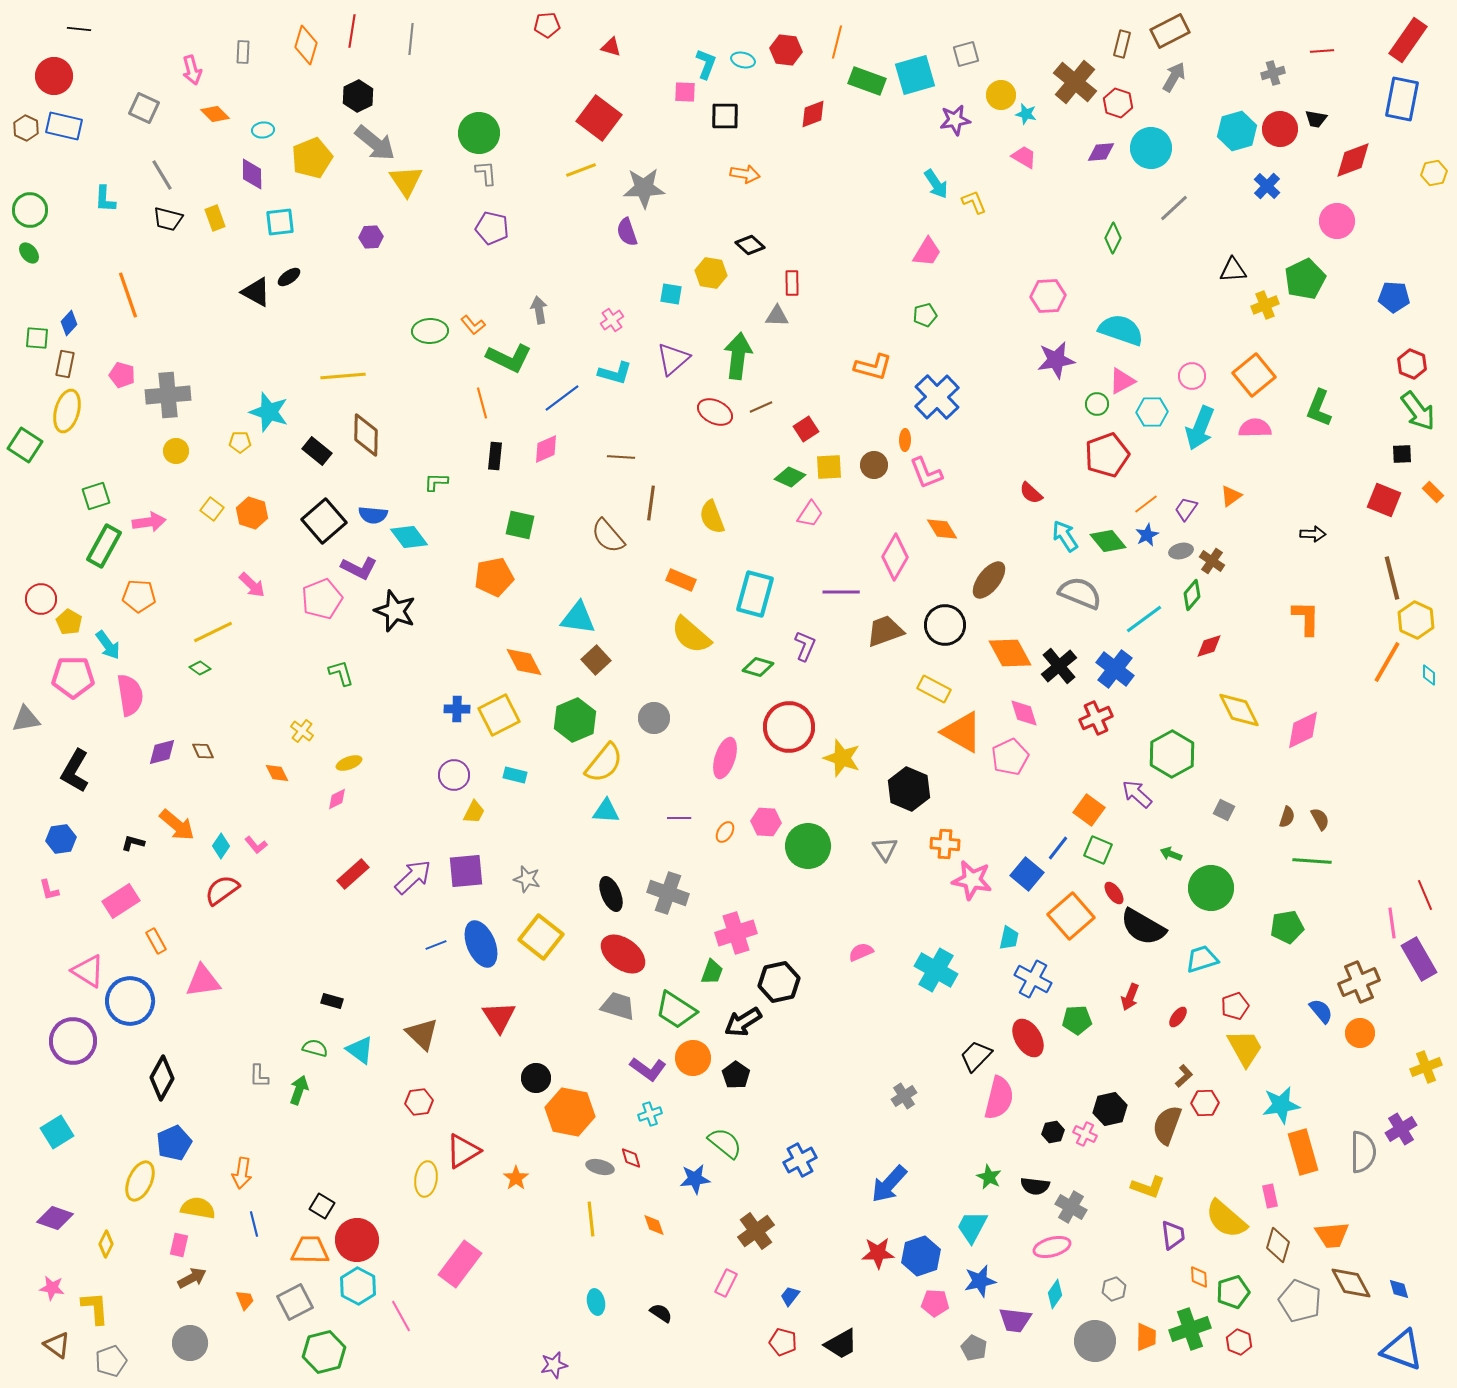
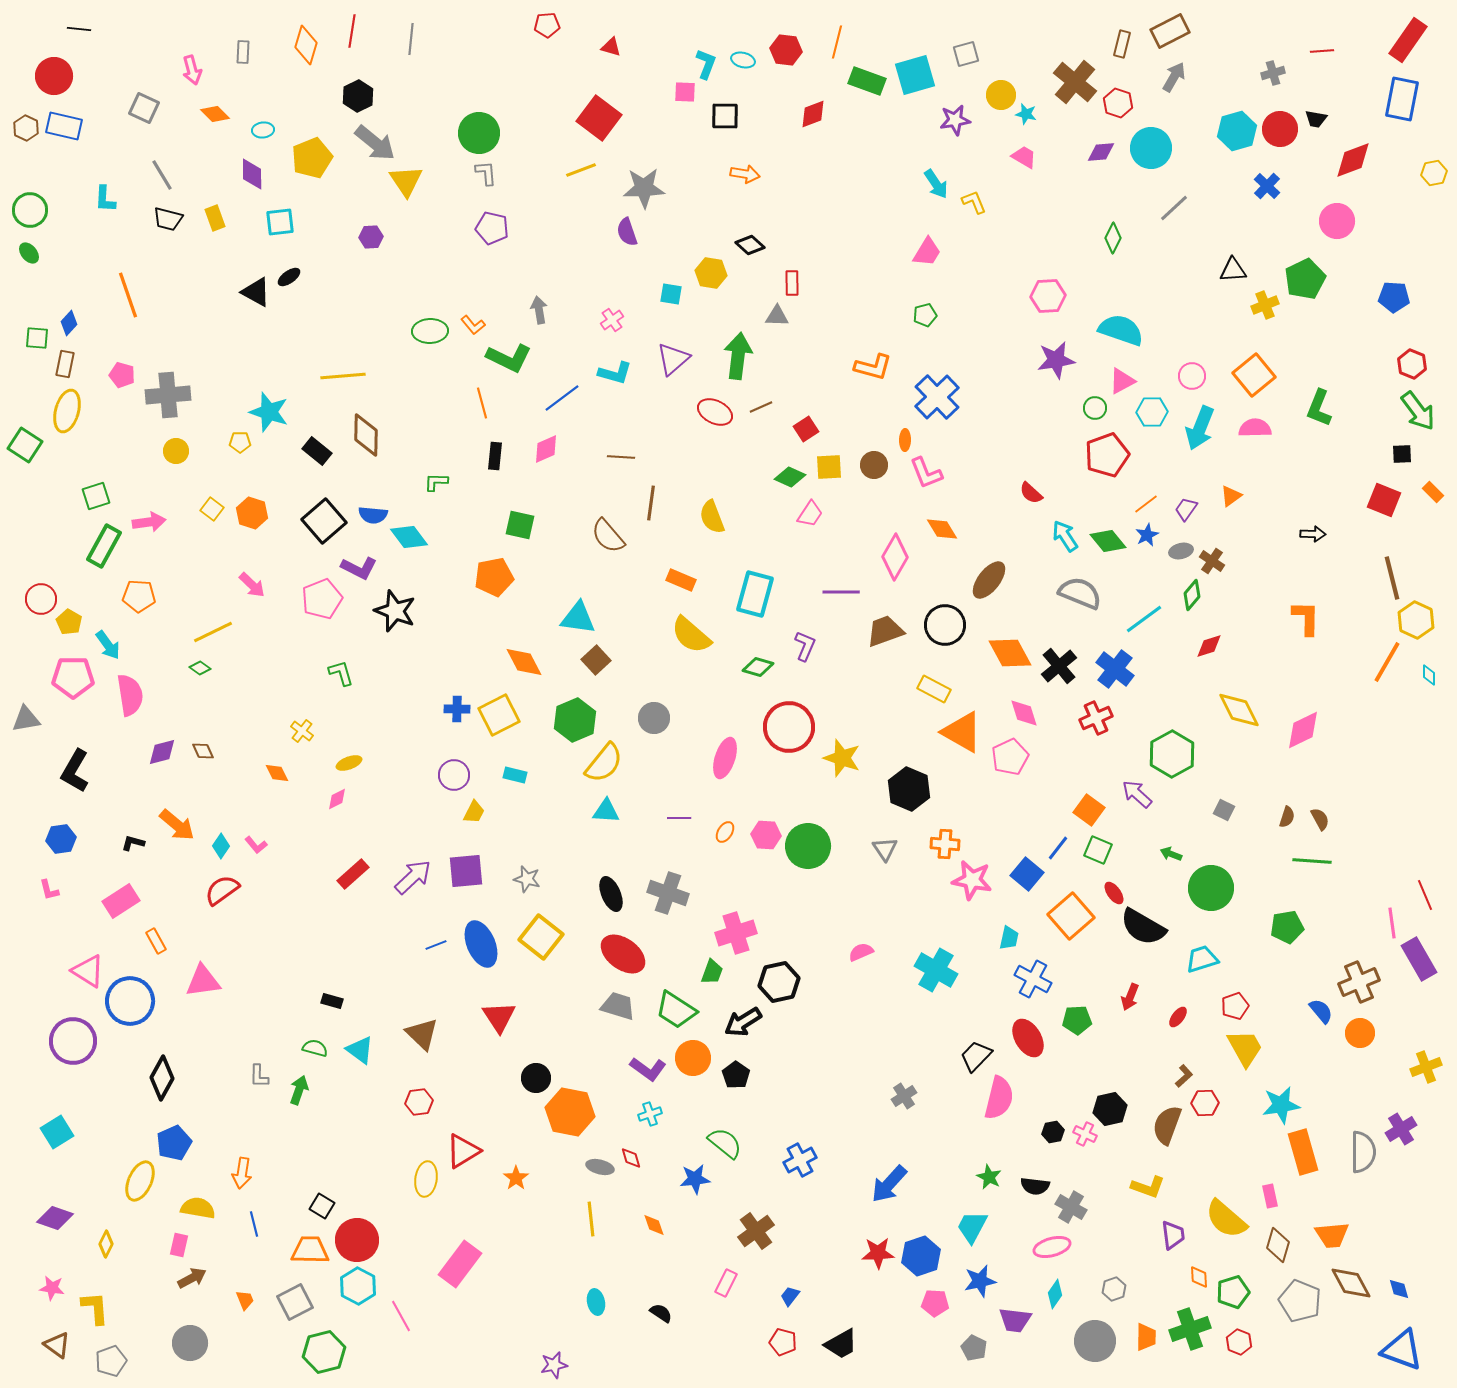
green circle at (1097, 404): moved 2 px left, 4 px down
pink hexagon at (766, 822): moved 13 px down
